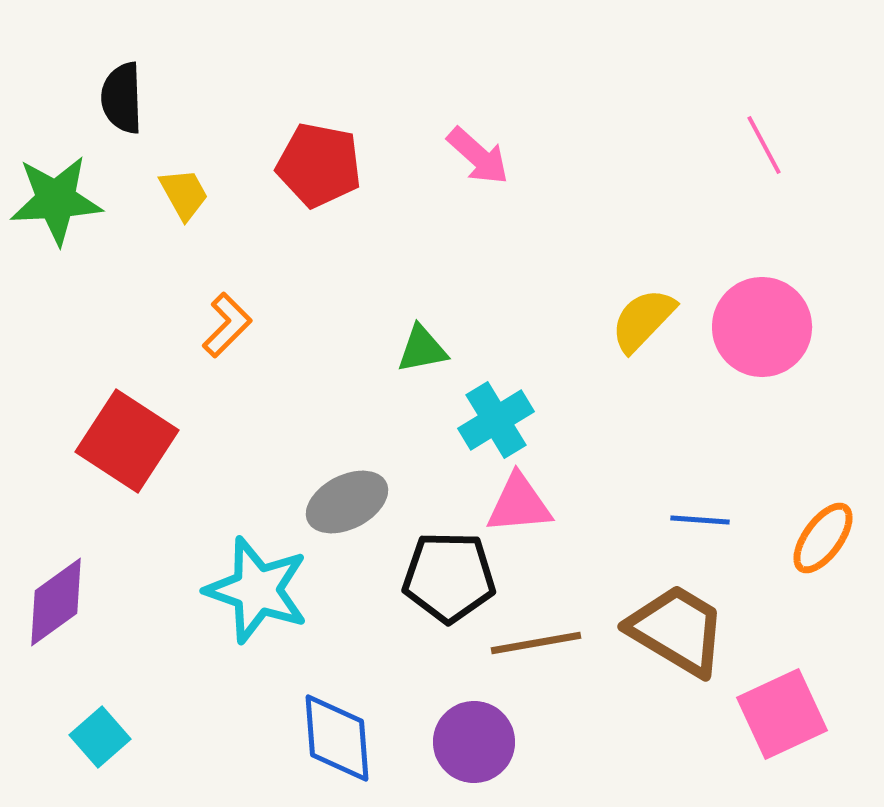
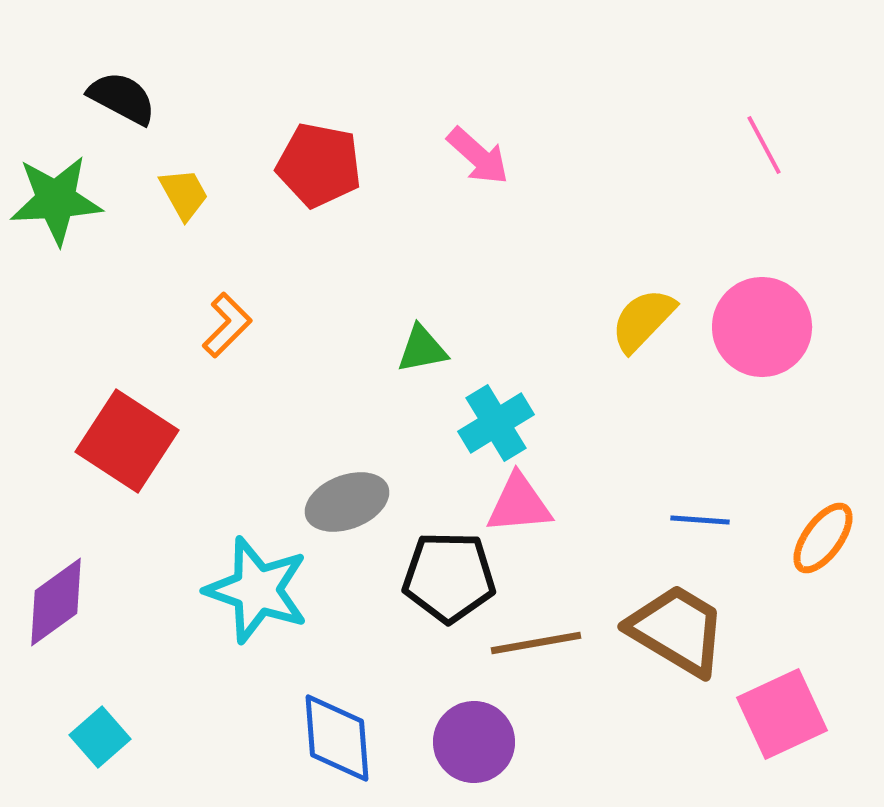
black semicircle: rotated 120 degrees clockwise
cyan cross: moved 3 px down
gray ellipse: rotated 6 degrees clockwise
